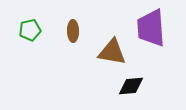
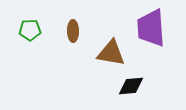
green pentagon: rotated 10 degrees clockwise
brown triangle: moved 1 px left, 1 px down
